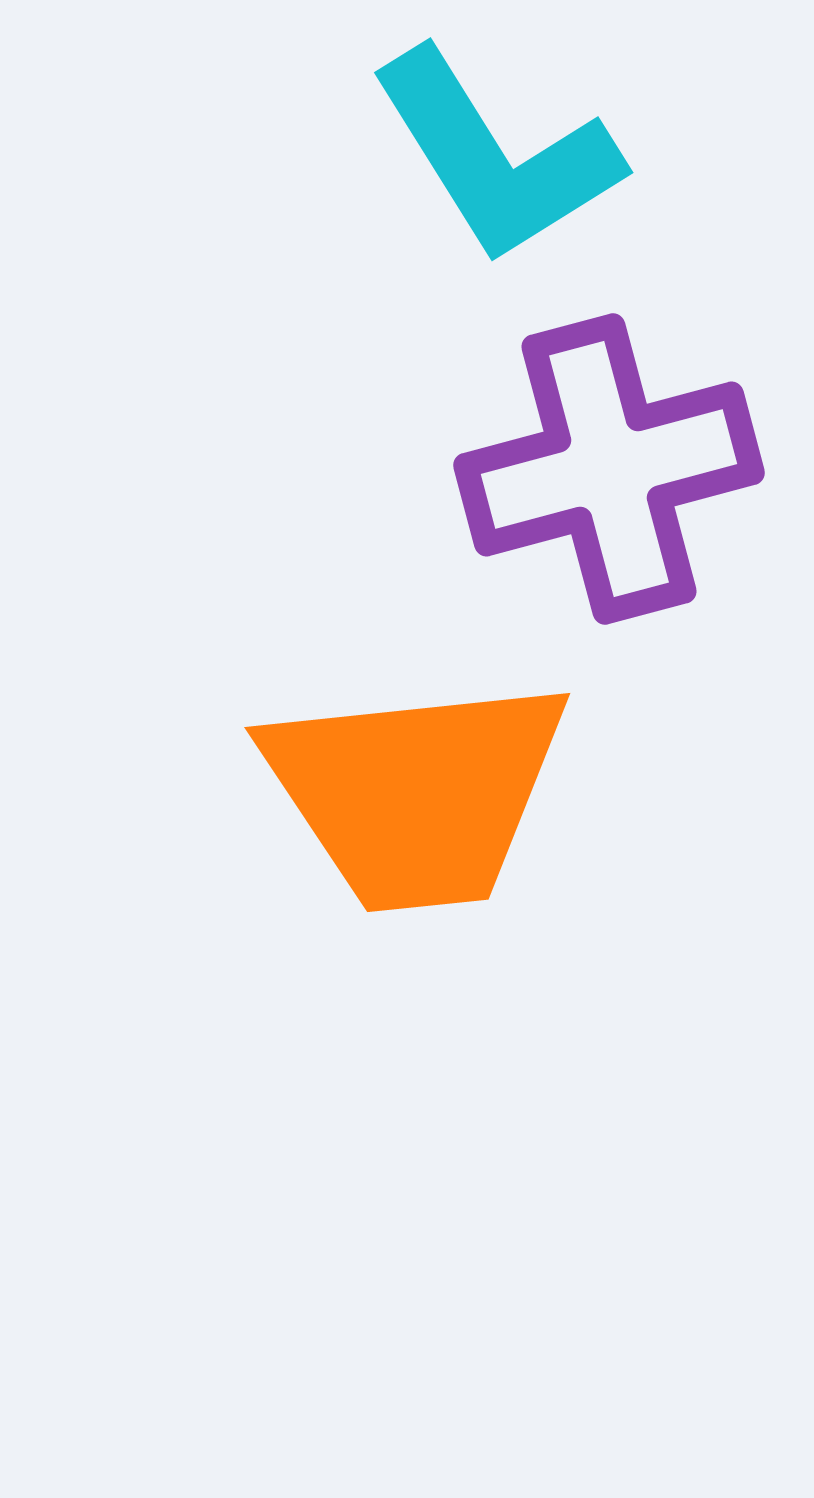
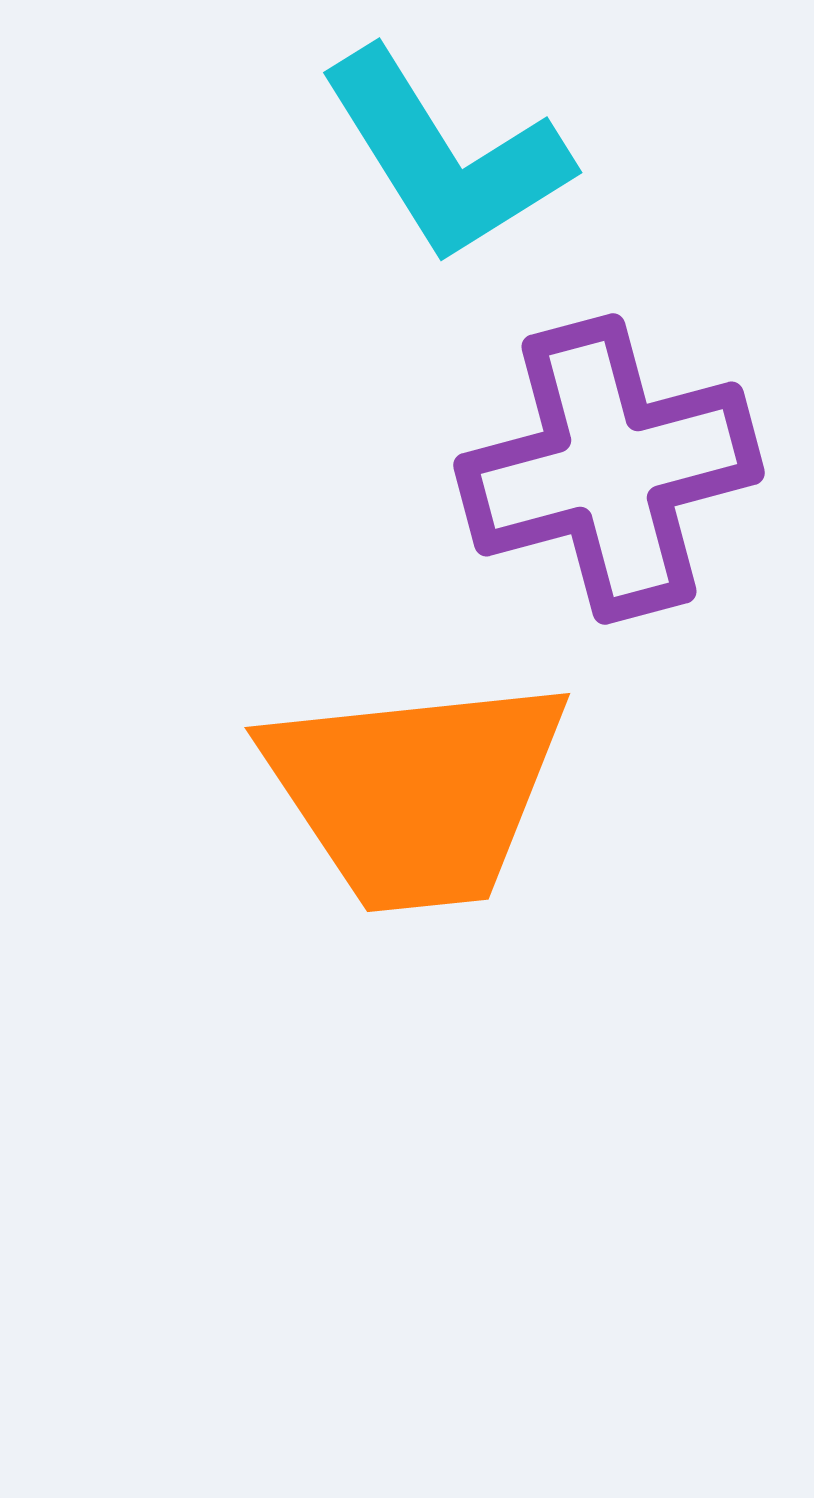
cyan L-shape: moved 51 px left
